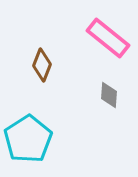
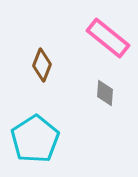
gray diamond: moved 4 px left, 2 px up
cyan pentagon: moved 7 px right
